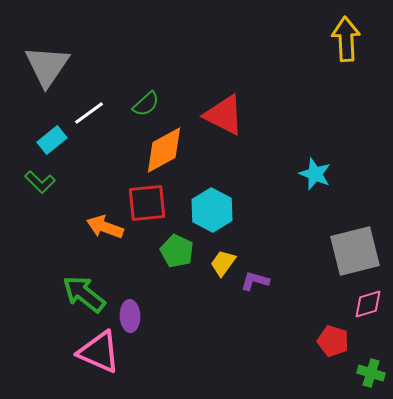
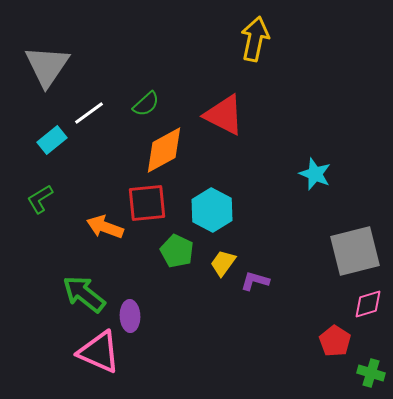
yellow arrow: moved 91 px left; rotated 15 degrees clockwise
green L-shape: moved 17 px down; rotated 104 degrees clockwise
red pentagon: moved 2 px right; rotated 16 degrees clockwise
